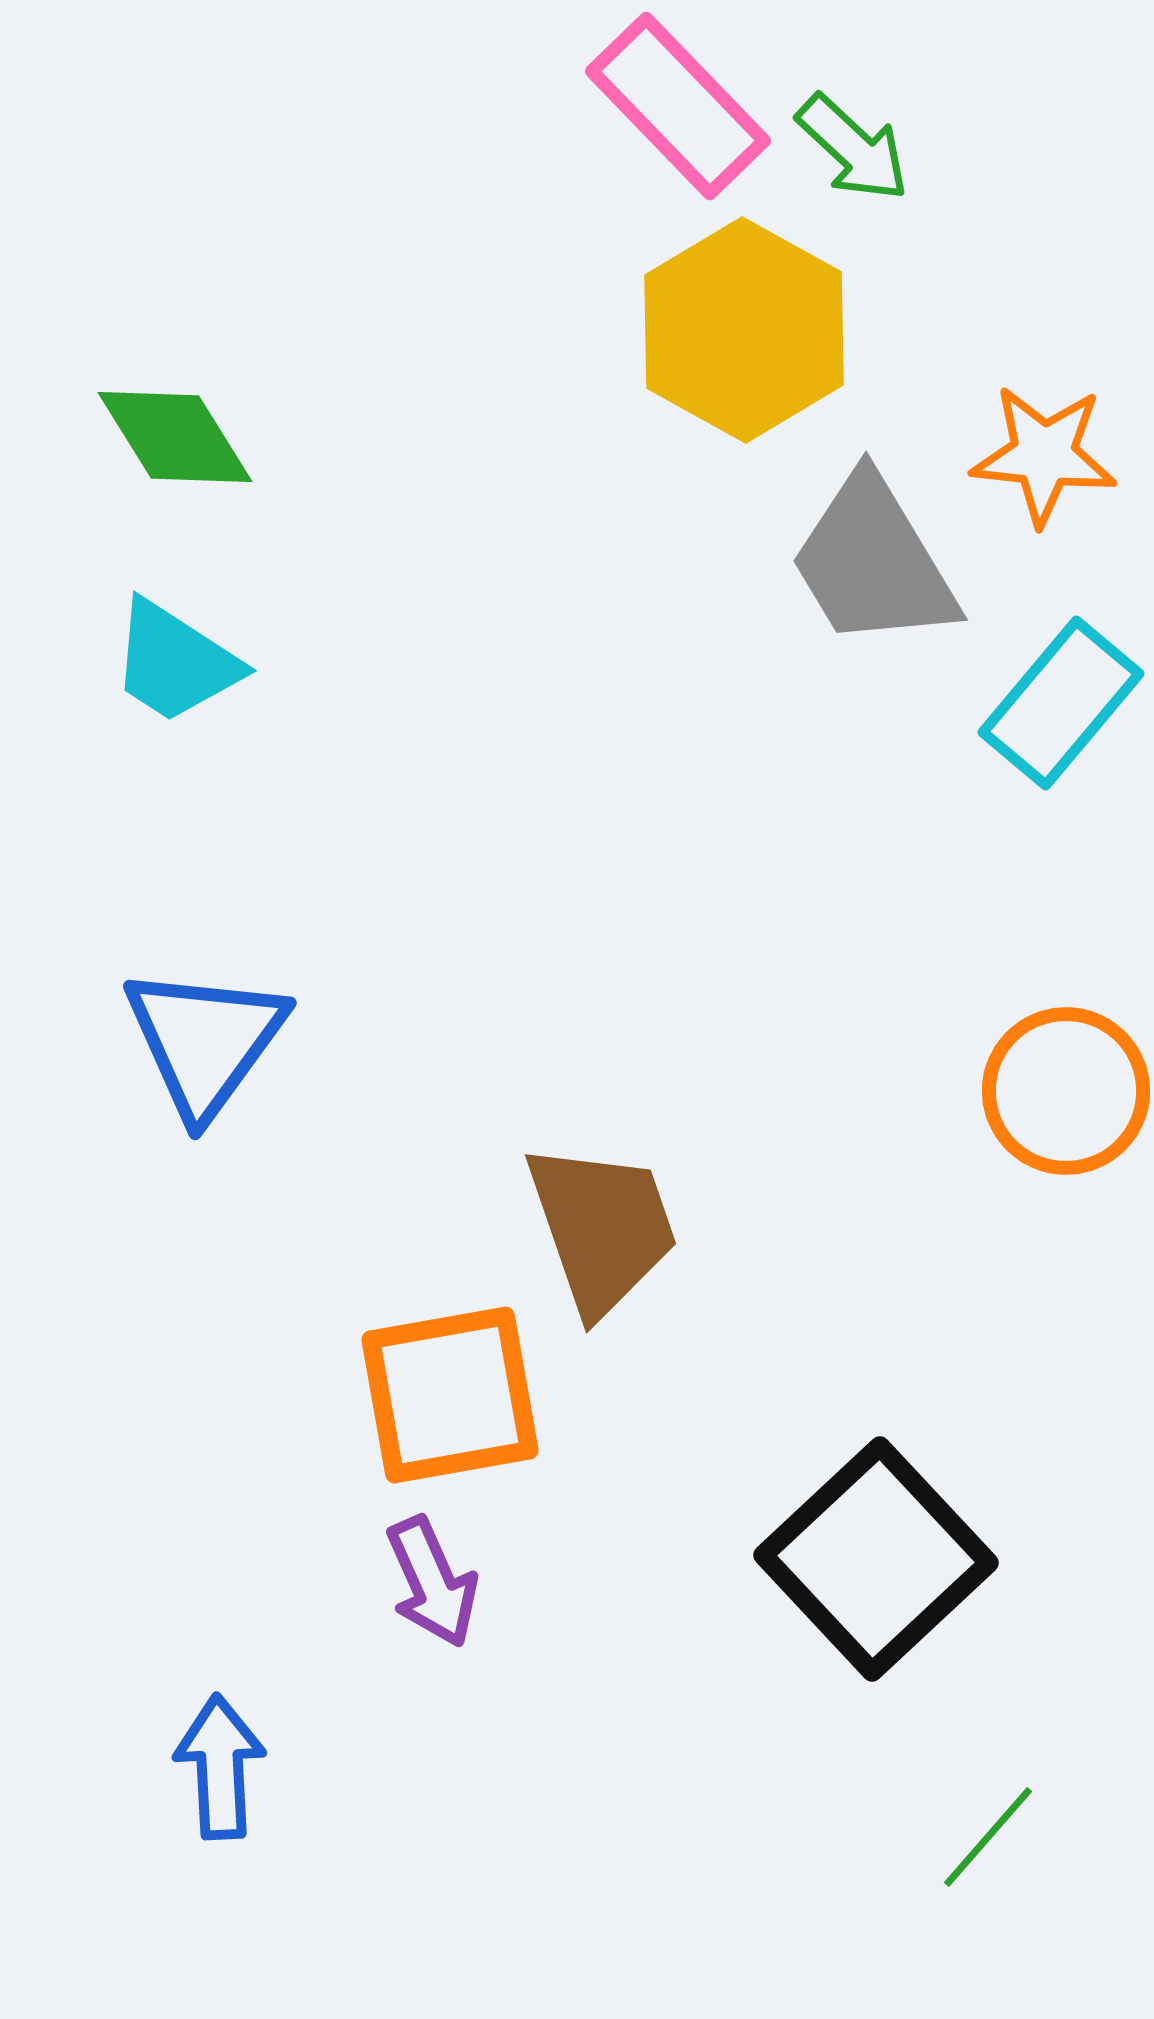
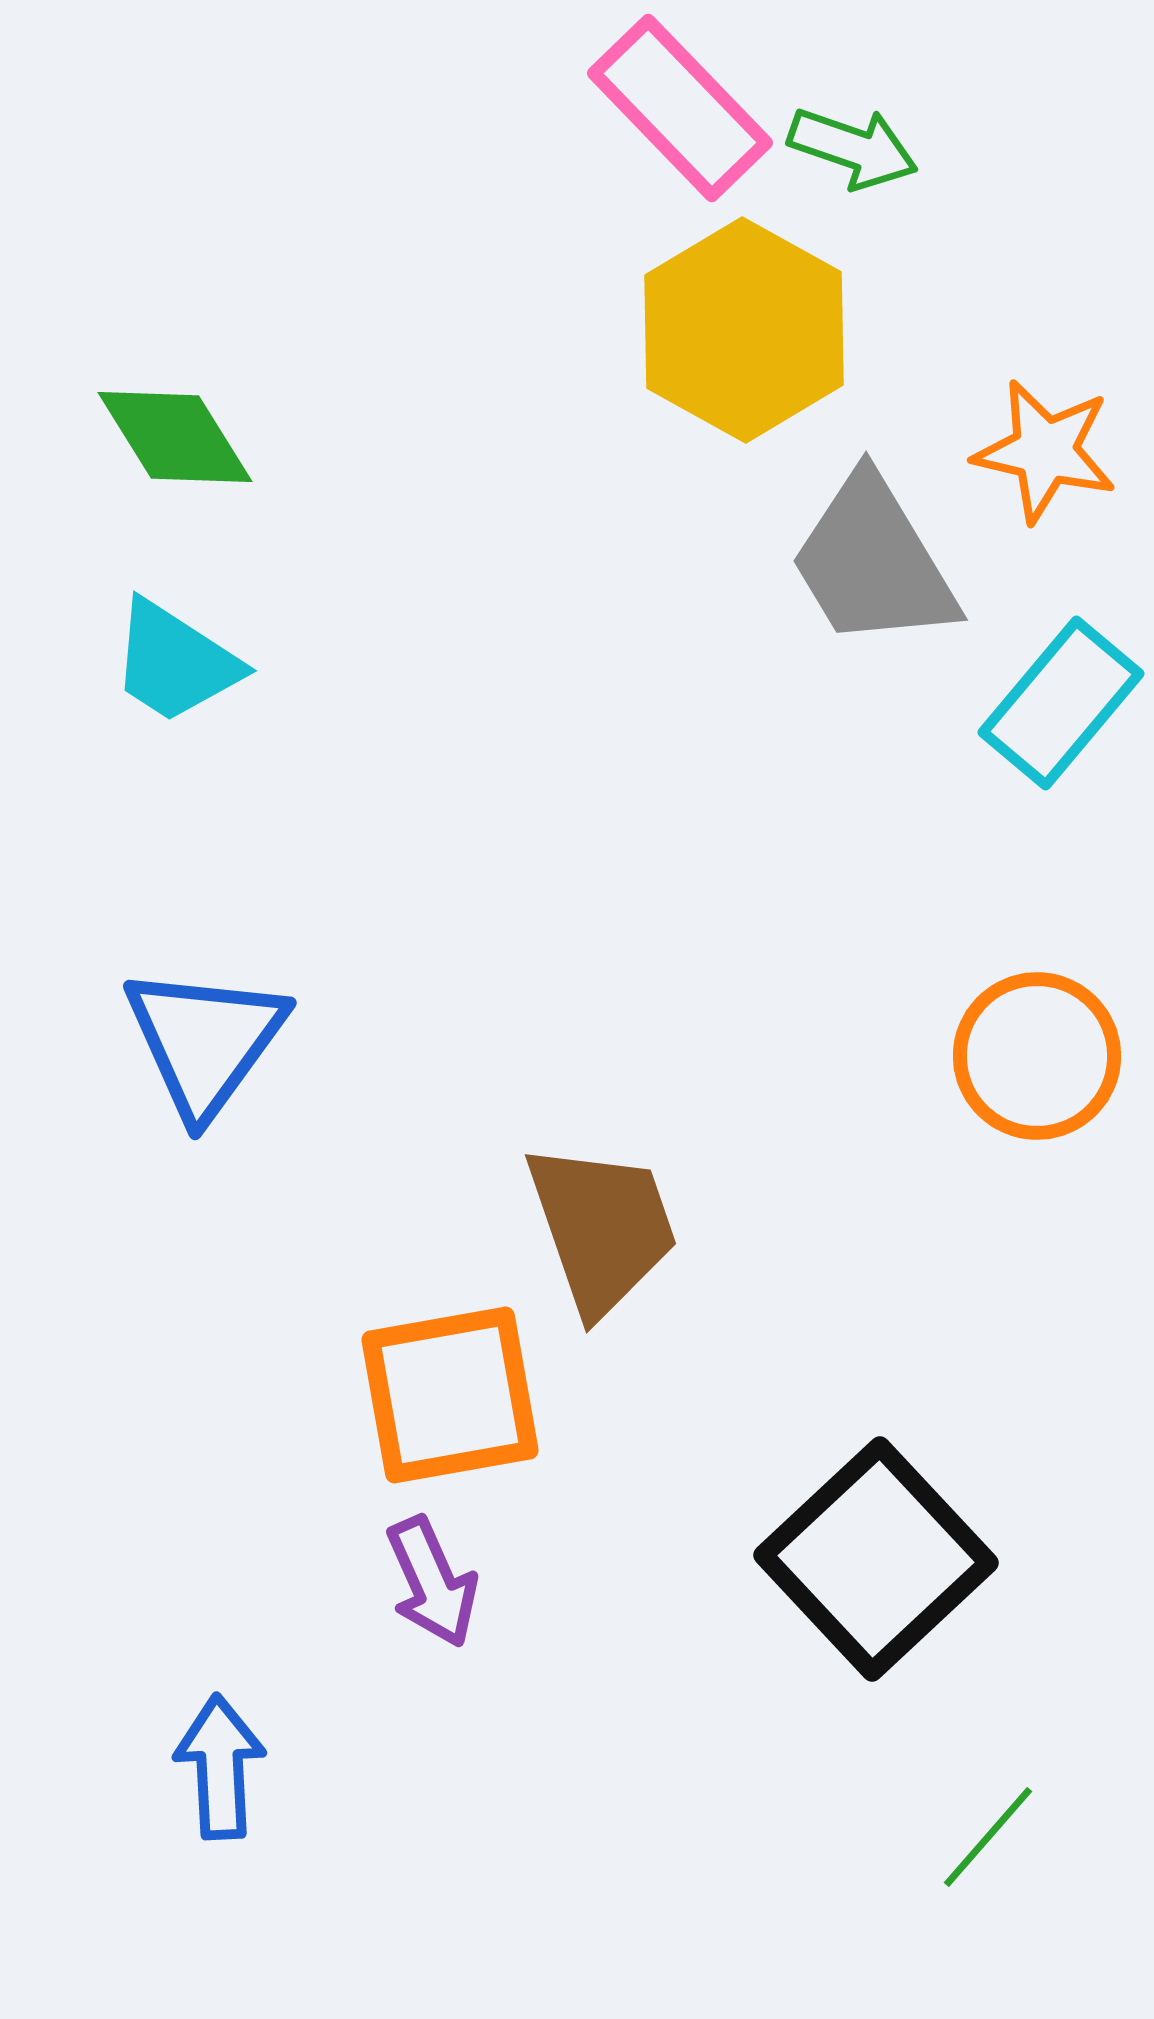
pink rectangle: moved 2 px right, 2 px down
green arrow: rotated 24 degrees counterclockwise
orange star: moved 1 px right, 4 px up; rotated 7 degrees clockwise
orange circle: moved 29 px left, 35 px up
